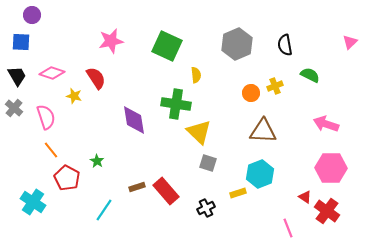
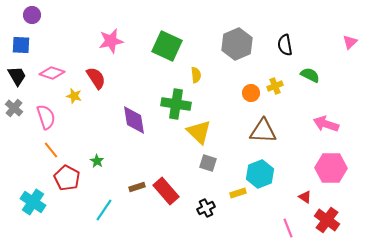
blue square: moved 3 px down
red cross: moved 9 px down
